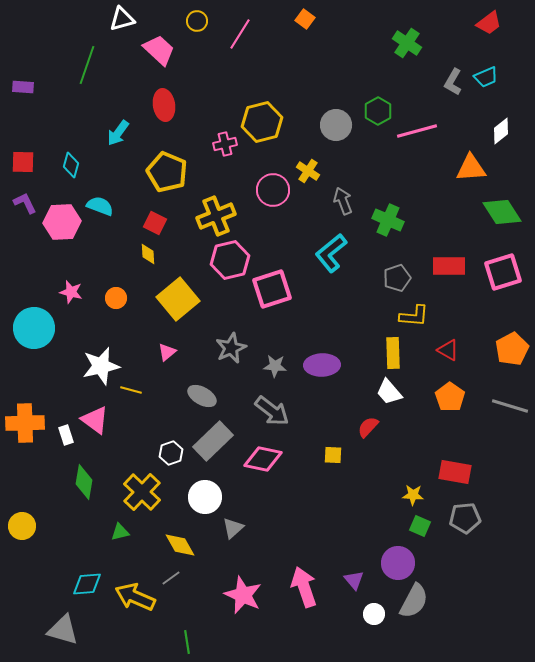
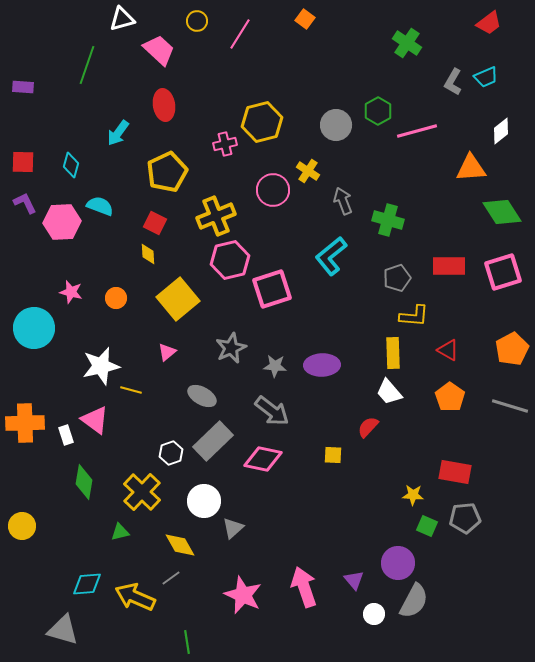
yellow pentagon at (167, 172): rotated 24 degrees clockwise
green cross at (388, 220): rotated 8 degrees counterclockwise
cyan L-shape at (331, 253): moved 3 px down
white circle at (205, 497): moved 1 px left, 4 px down
green square at (420, 526): moved 7 px right
